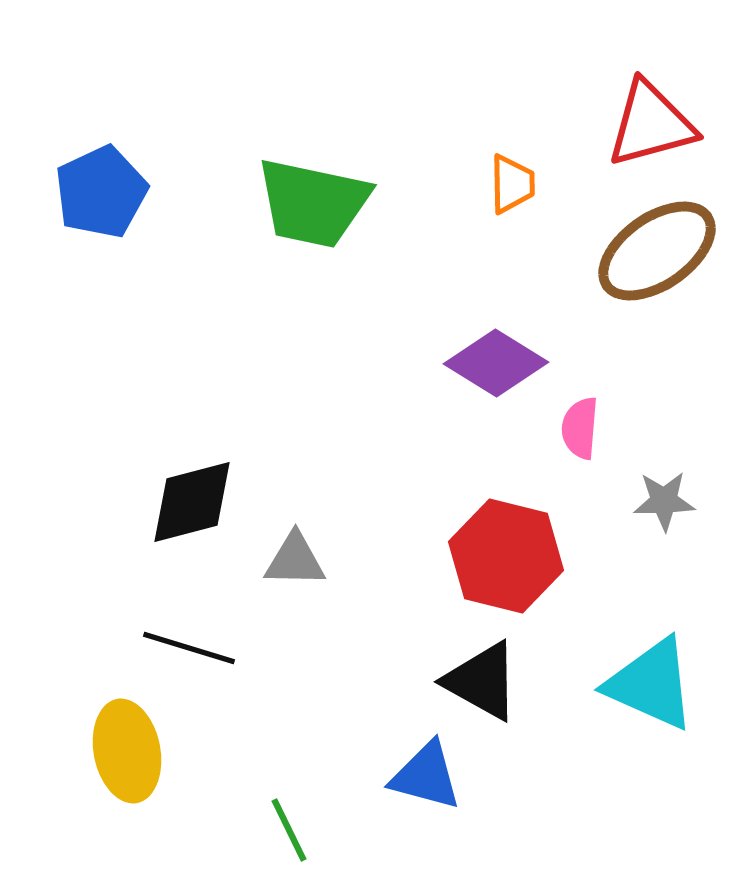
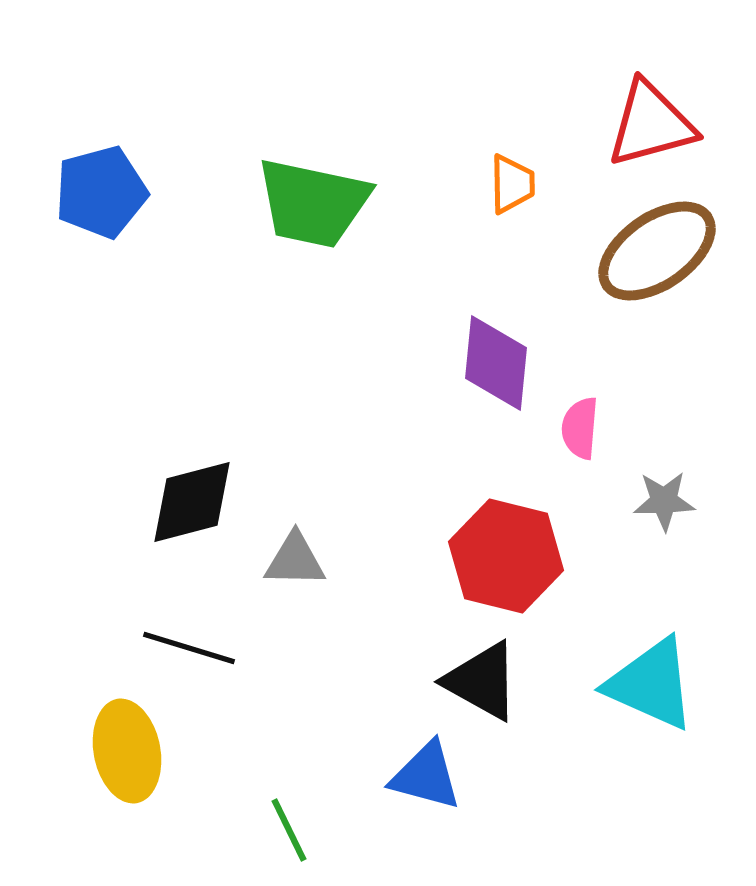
blue pentagon: rotated 10 degrees clockwise
purple diamond: rotated 64 degrees clockwise
